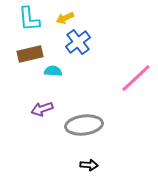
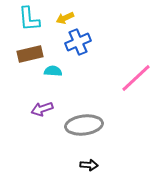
blue cross: rotated 15 degrees clockwise
